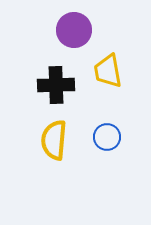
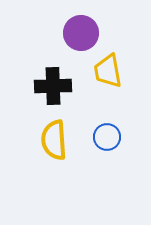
purple circle: moved 7 px right, 3 px down
black cross: moved 3 px left, 1 px down
yellow semicircle: rotated 9 degrees counterclockwise
